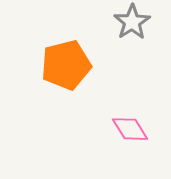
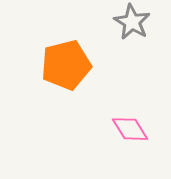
gray star: rotated 9 degrees counterclockwise
